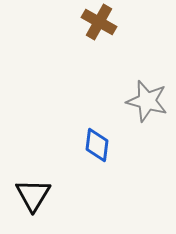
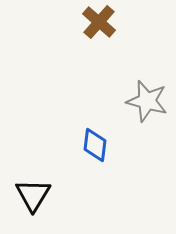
brown cross: rotated 12 degrees clockwise
blue diamond: moved 2 px left
